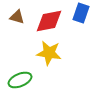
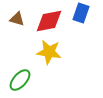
brown triangle: moved 2 px down
yellow star: moved 1 px up
green ellipse: rotated 25 degrees counterclockwise
